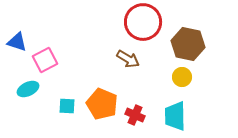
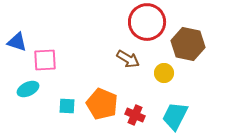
red circle: moved 4 px right
pink square: rotated 25 degrees clockwise
yellow circle: moved 18 px left, 4 px up
cyan trapezoid: rotated 28 degrees clockwise
